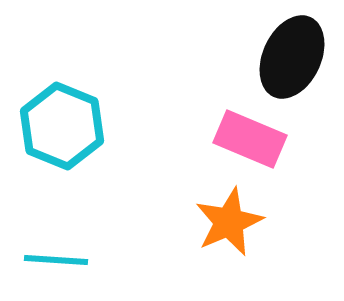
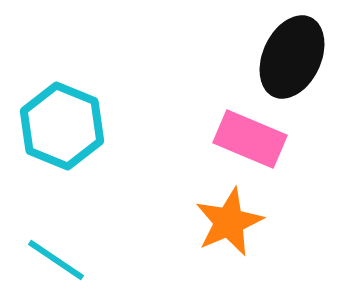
cyan line: rotated 30 degrees clockwise
